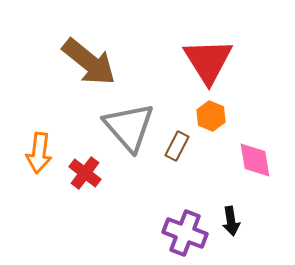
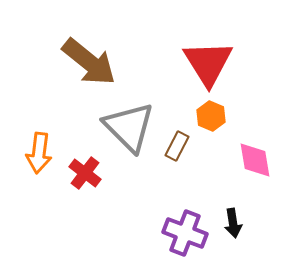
red triangle: moved 2 px down
gray triangle: rotated 4 degrees counterclockwise
black arrow: moved 2 px right, 2 px down
